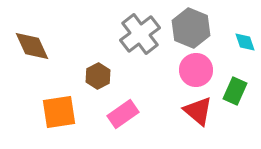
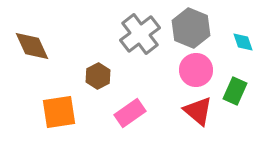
cyan diamond: moved 2 px left
pink rectangle: moved 7 px right, 1 px up
